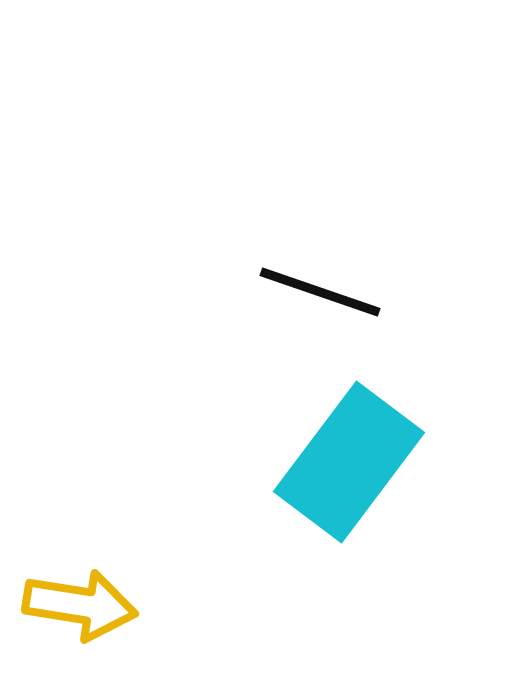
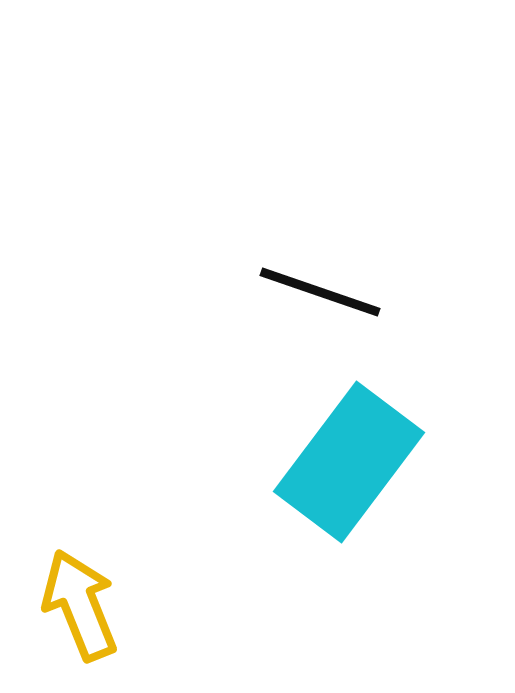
yellow arrow: rotated 121 degrees counterclockwise
